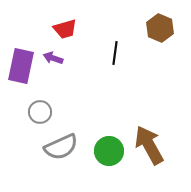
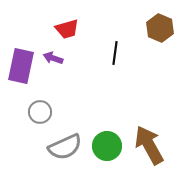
red trapezoid: moved 2 px right
gray semicircle: moved 4 px right
green circle: moved 2 px left, 5 px up
